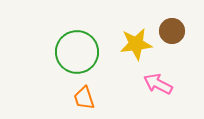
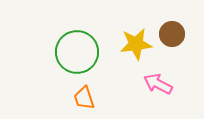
brown circle: moved 3 px down
